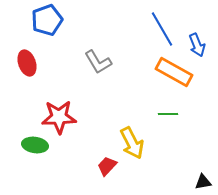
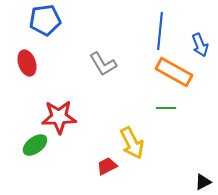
blue pentagon: moved 2 px left; rotated 12 degrees clockwise
blue line: moved 2 px left, 2 px down; rotated 36 degrees clockwise
blue arrow: moved 3 px right
gray L-shape: moved 5 px right, 2 px down
green line: moved 2 px left, 6 px up
green ellipse: rotated 45 degrees counterclockwise
red trapezoid: rotated 20 degrees clockwise
black triangle: rotated 18 degrees counterclockwise
